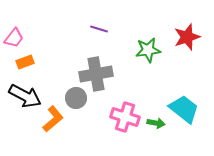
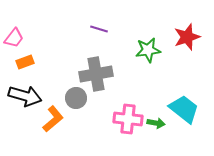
black arrow: rotated 12 degrees counterclockwise
pink cross: moved 3 px right, 2 px down; rotated 12 degrees counterclockwise
